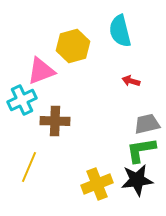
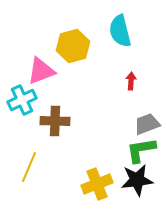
red arrow: rotated 78 degrees clockwise
gray trapezoid: rotated 8 degrees counterclockwise
